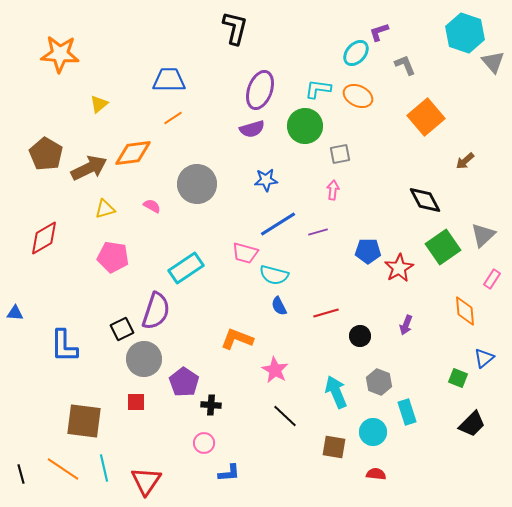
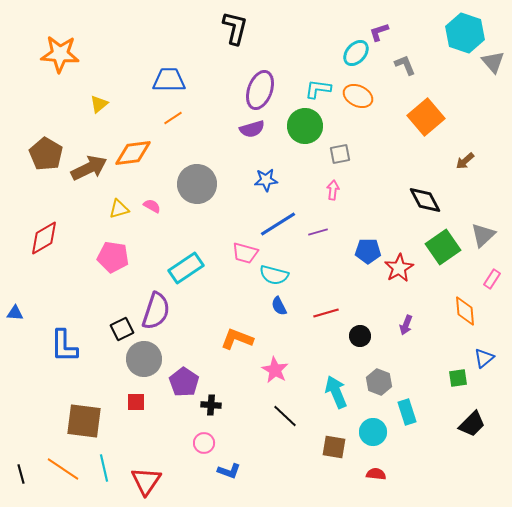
yellow triangle at (105, 209): moved 14 px right
green square at (458, 378): rotated 30 degrees counterclockwise
blue L-shape at (229, 473): moved 2 px up; rotated 25 degrees clockwise
